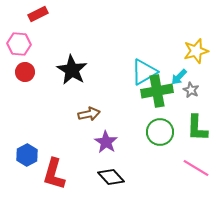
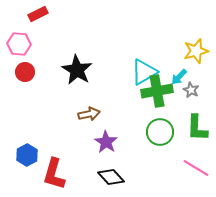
black star: moved 5 px right
